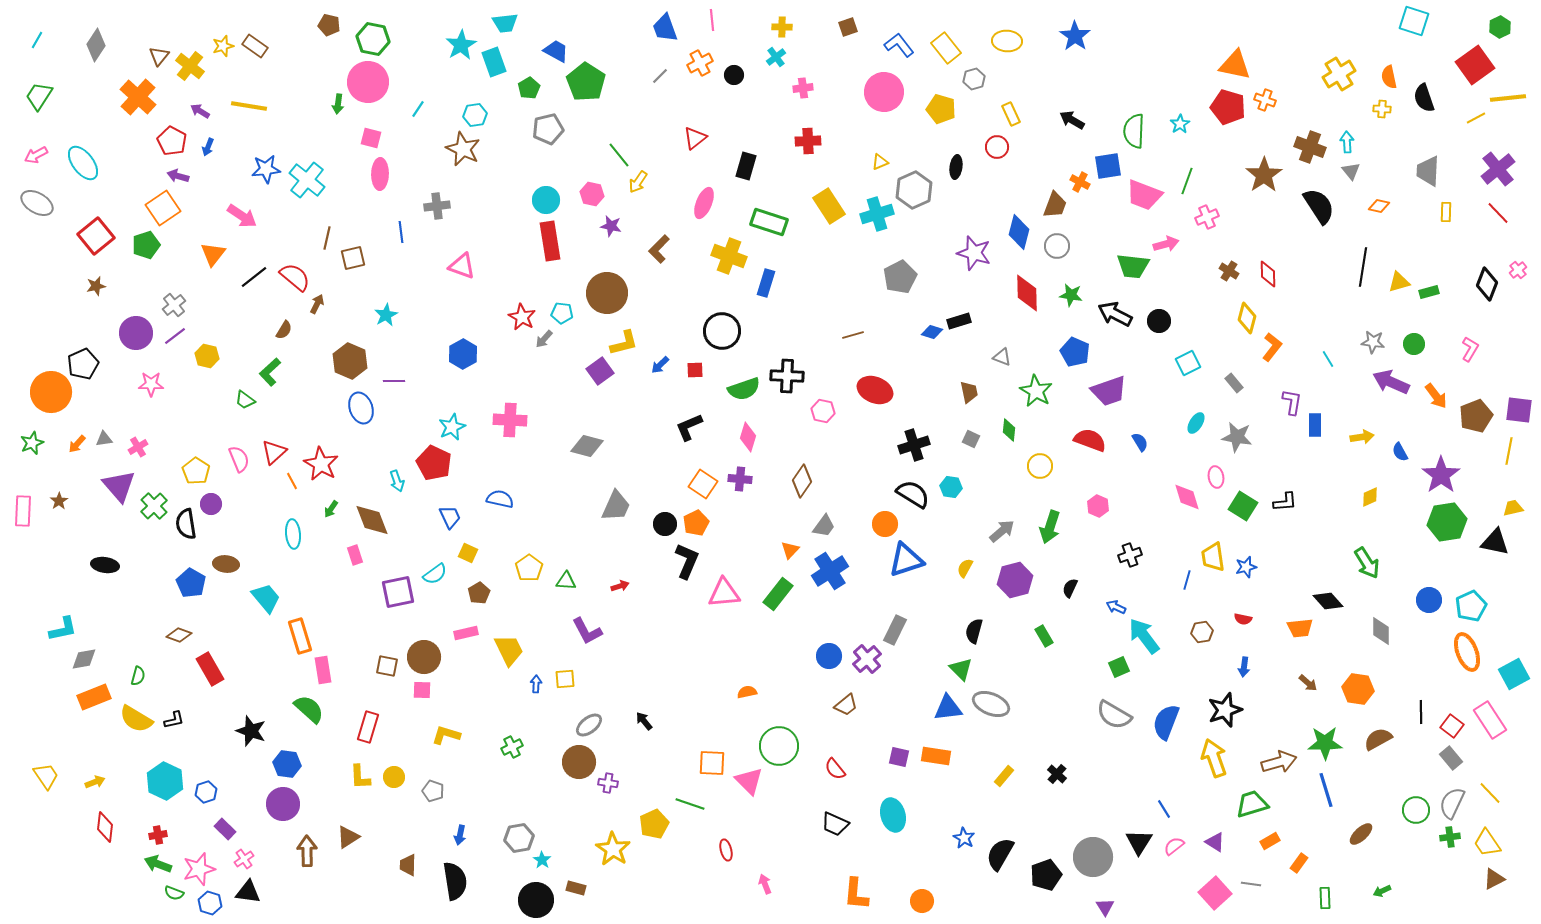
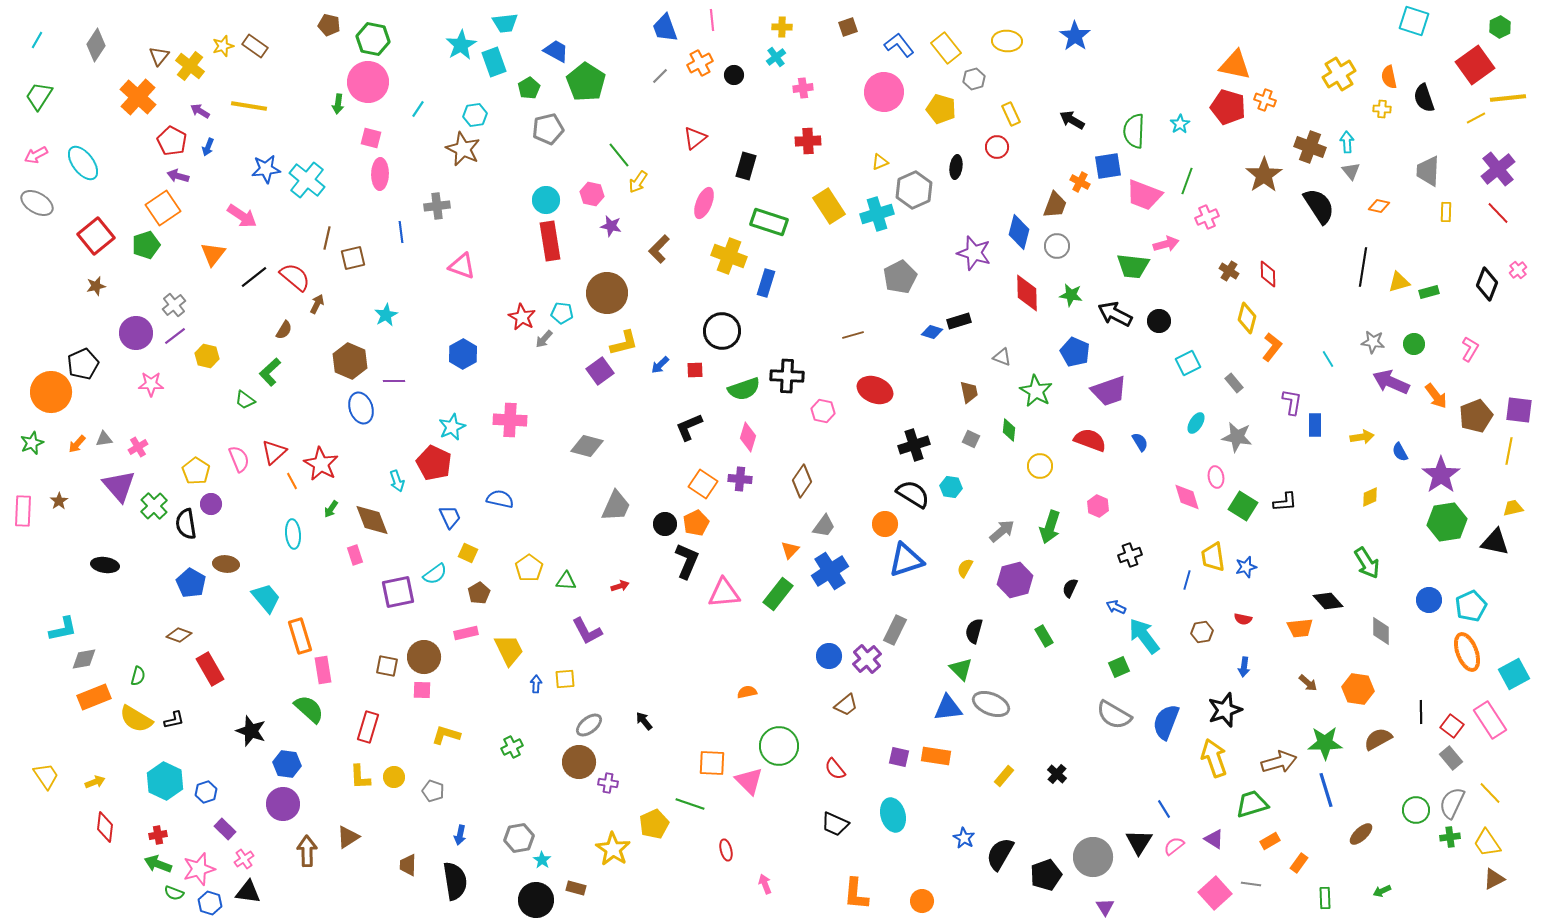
purple triangle at (1215, 842): moved 1 px left, 3 px up
